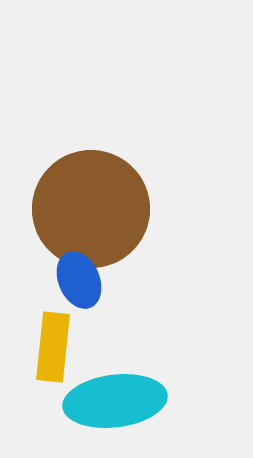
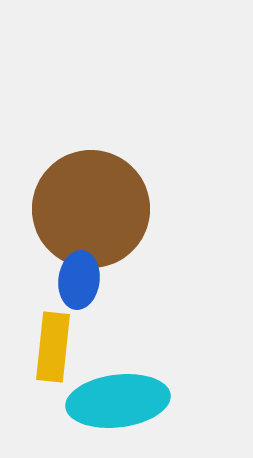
blue ellipse: rotated 30 degrees clockwise
cyan ellipse: moved 3 px right
